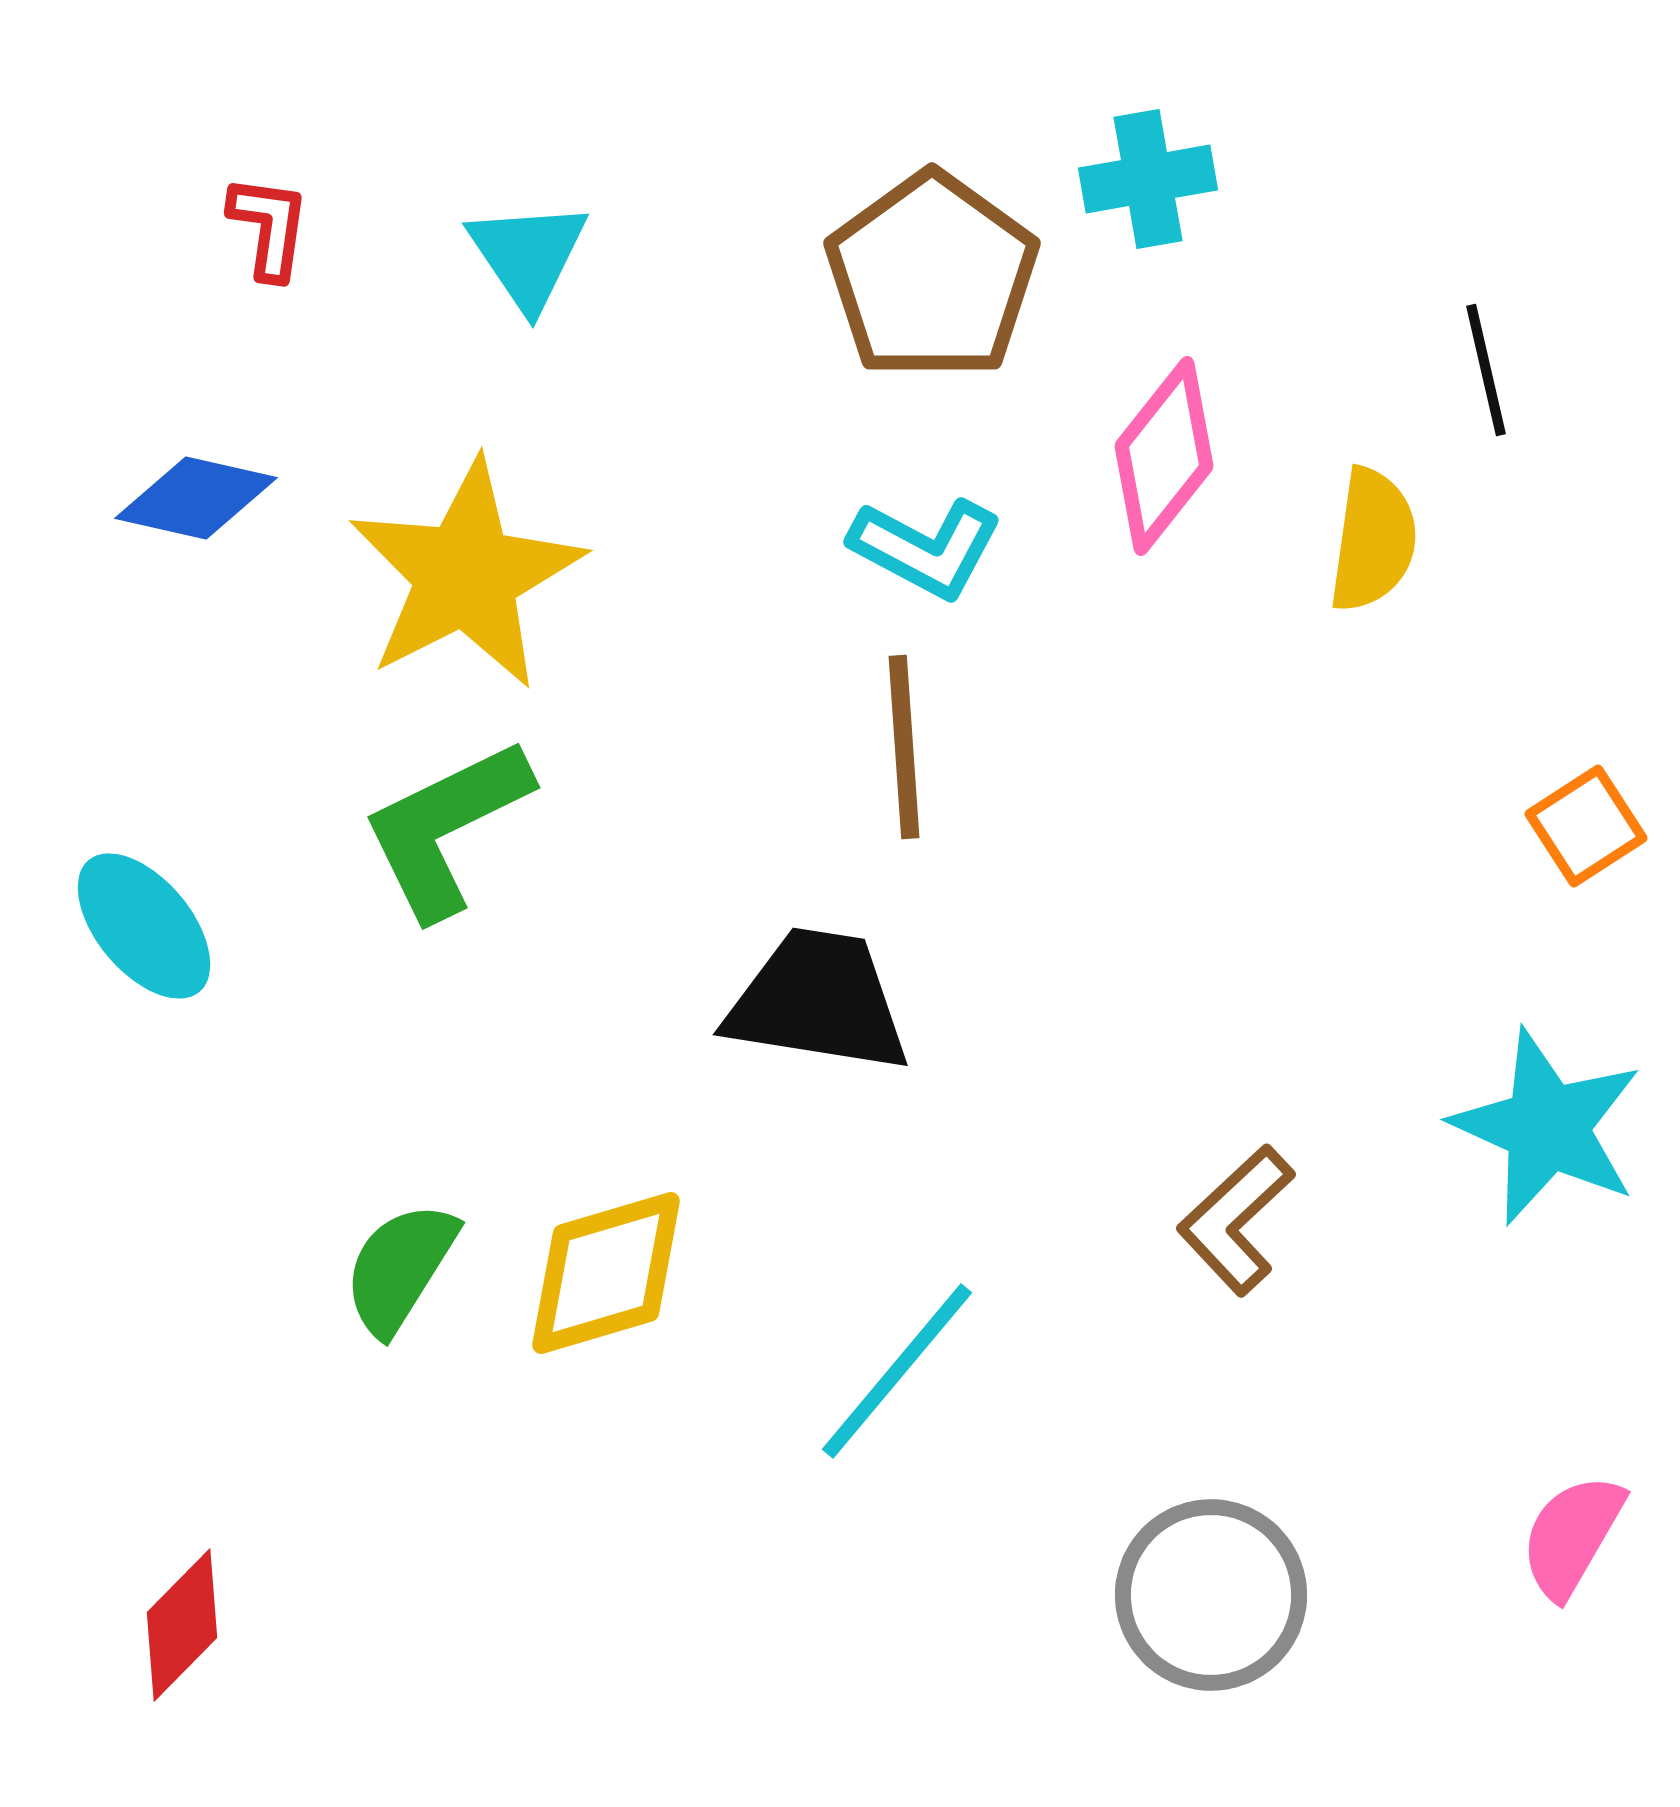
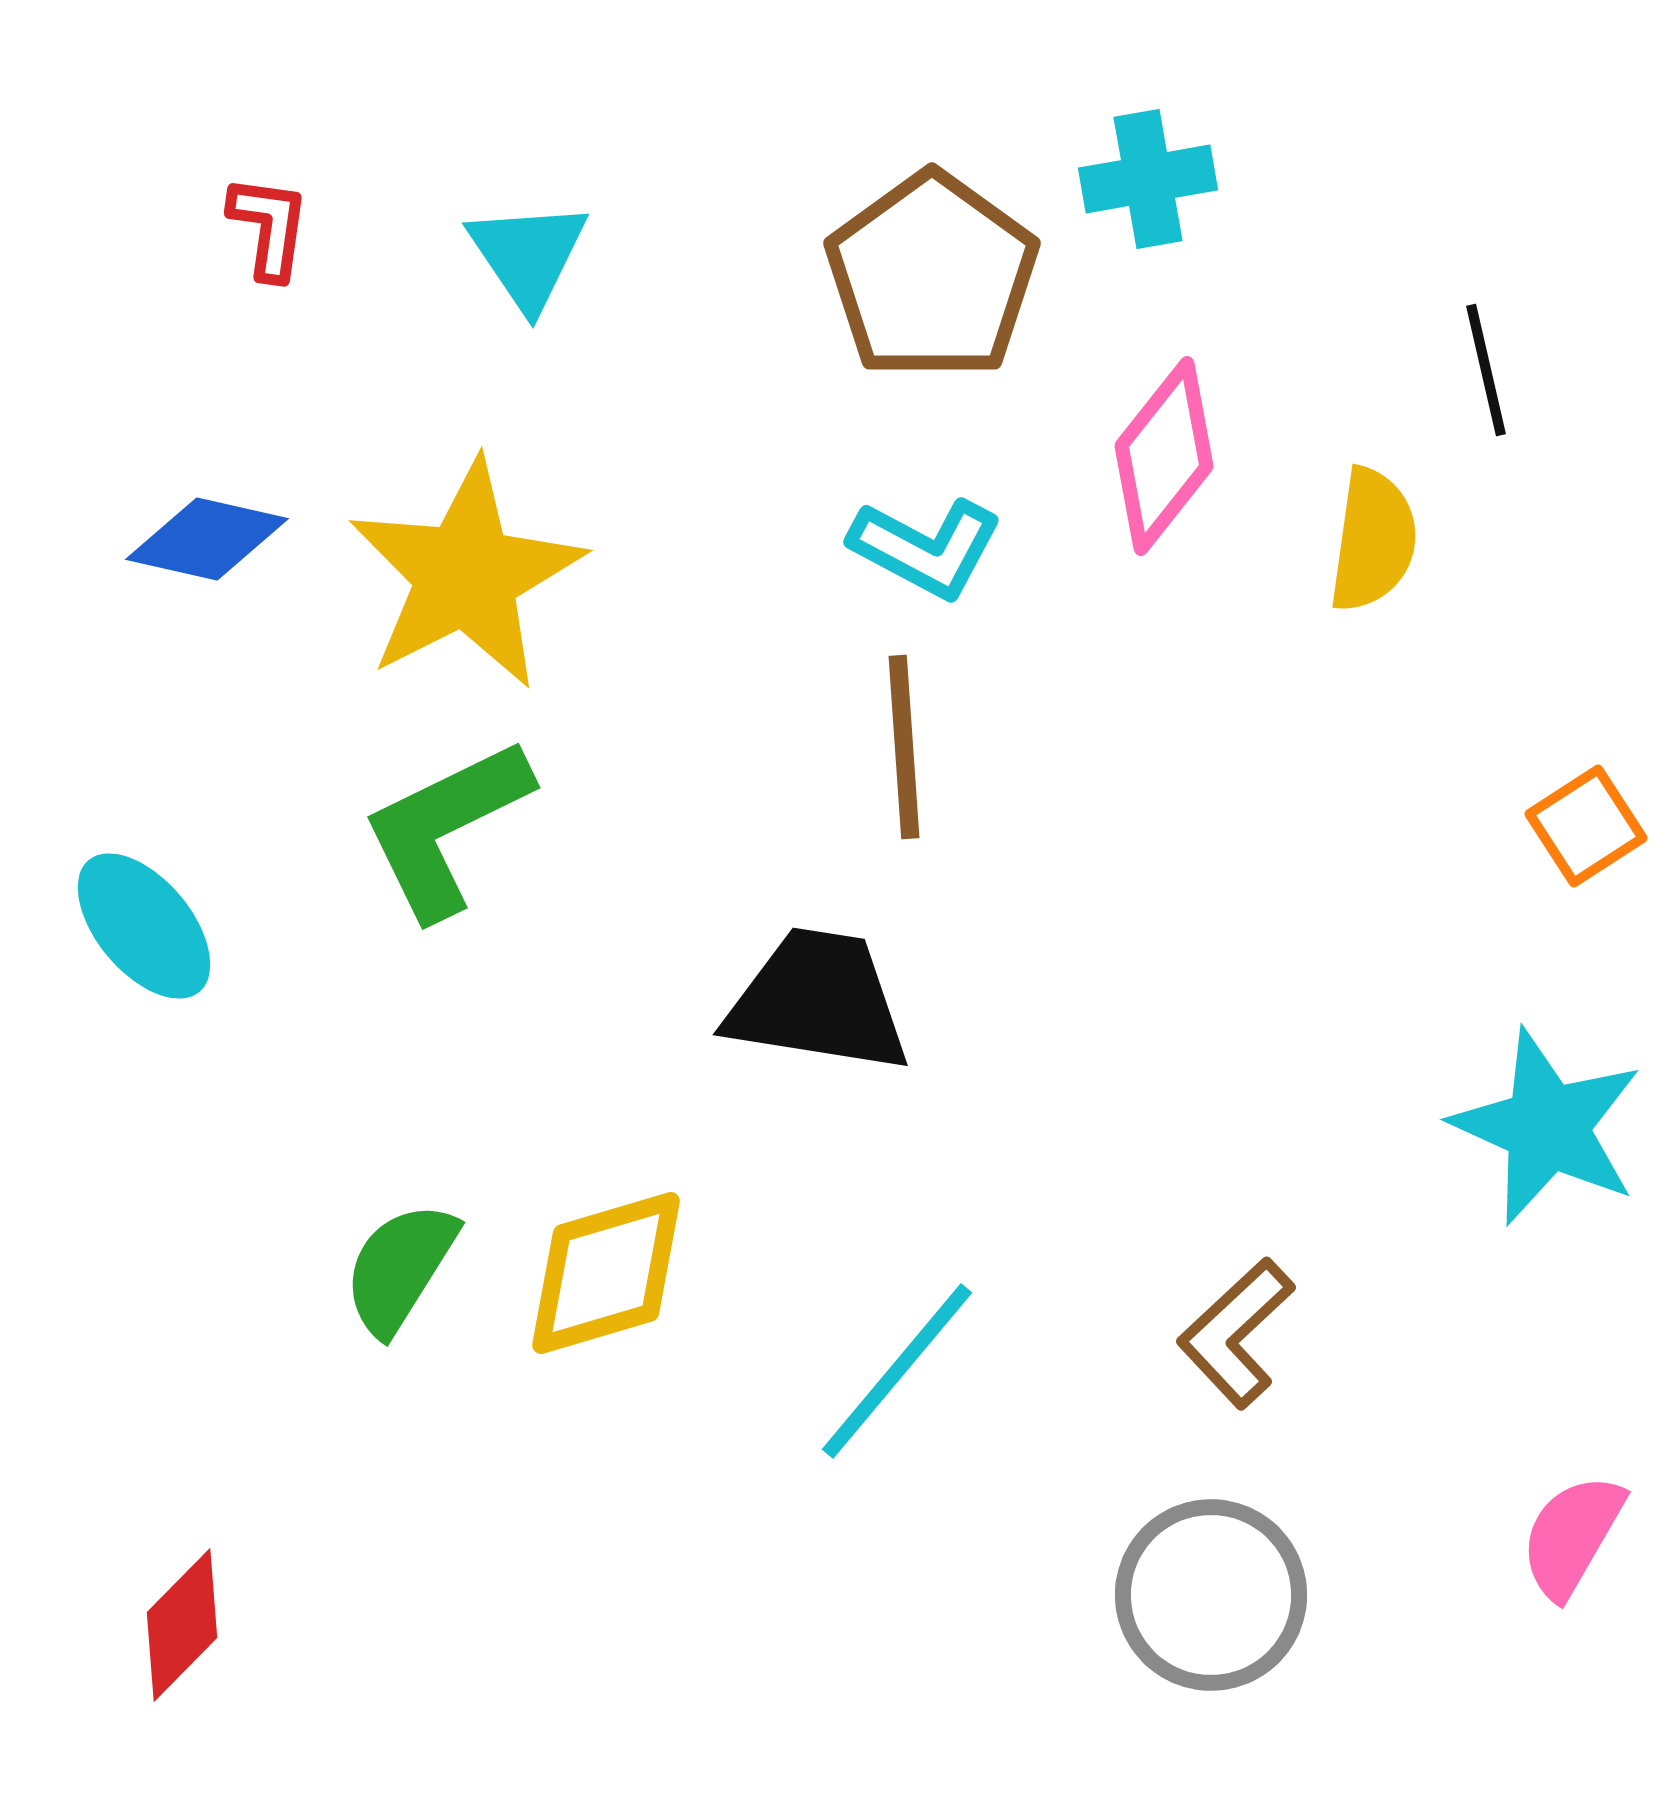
blue diamond: moved 11 px right, 41 px down
brown L-shape: moved 113 px down
